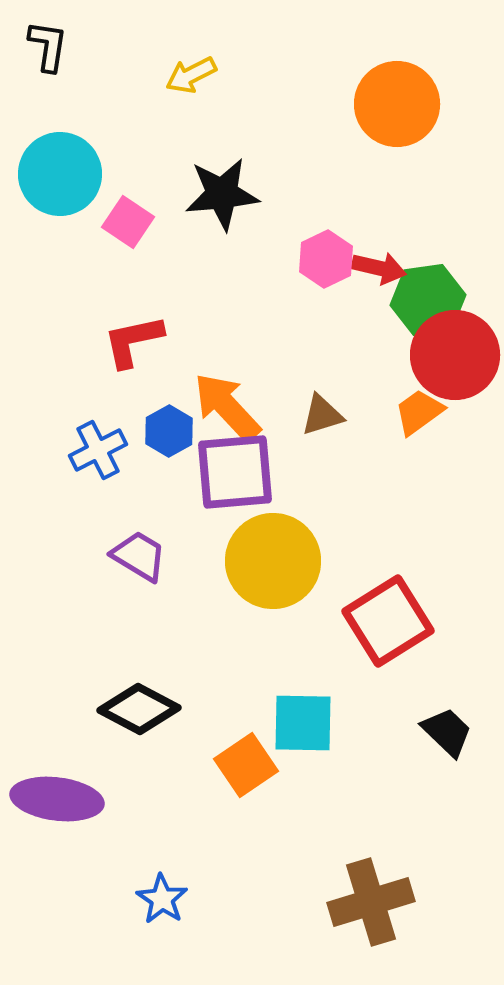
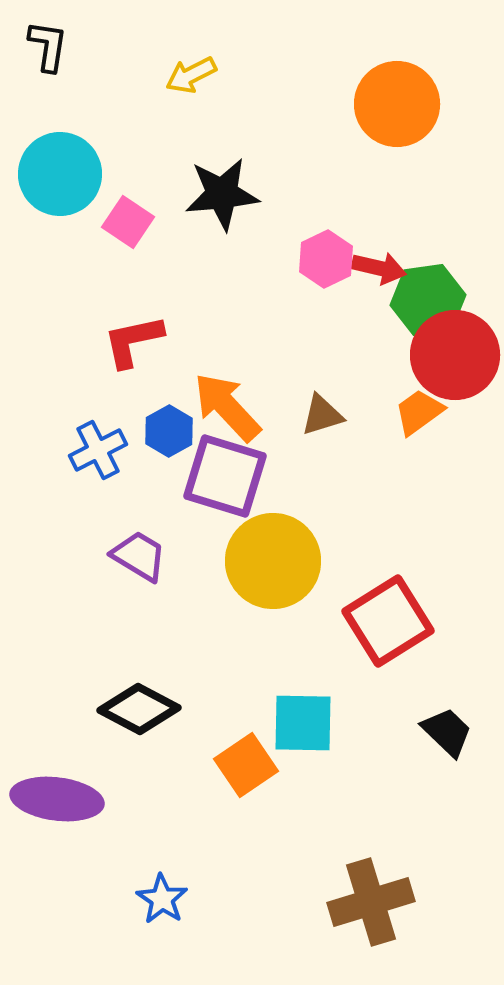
purple square: moved 10 px left, 4 px down; rotated 22 degrees clockwise
